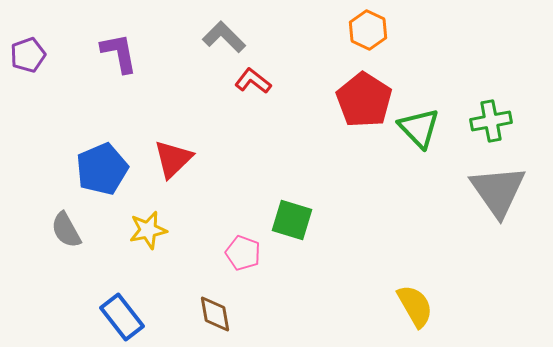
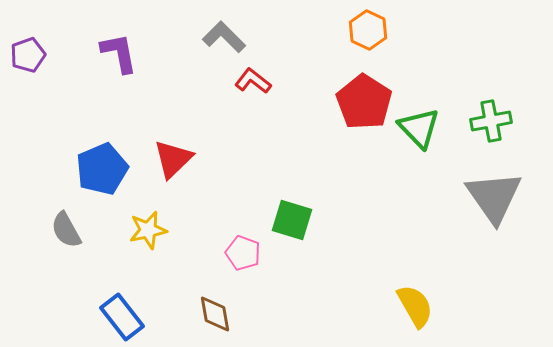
red pentagon: moved 2 px down
gray triangle: moved 4 px left, 6 px down
